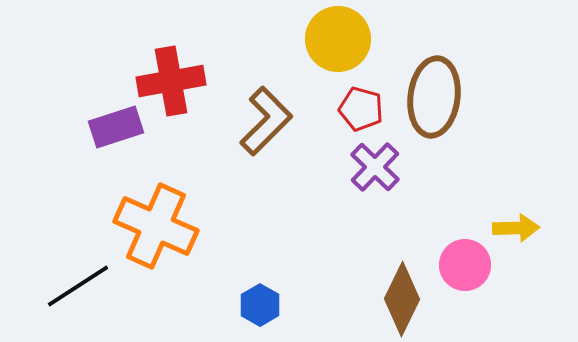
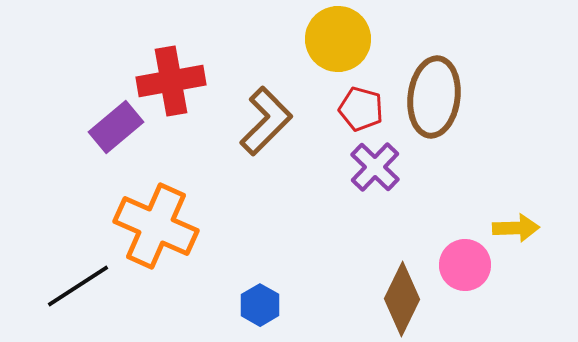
purple rectangle: rotated 22 degrees counterclockwise
